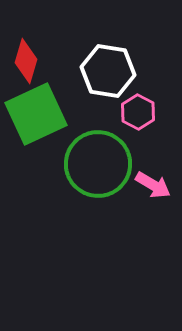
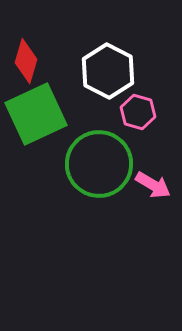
white hexagon: rotated 18 degrees clockwise
pink hexagon: rotated 12 degrees counterclockwise
green circle: moved 1 px right
